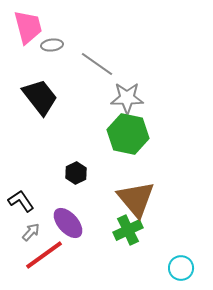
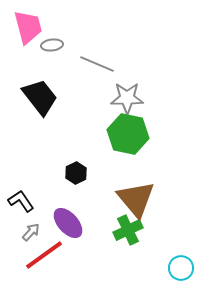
gray line: rotated 12 degrees counterclockwise
